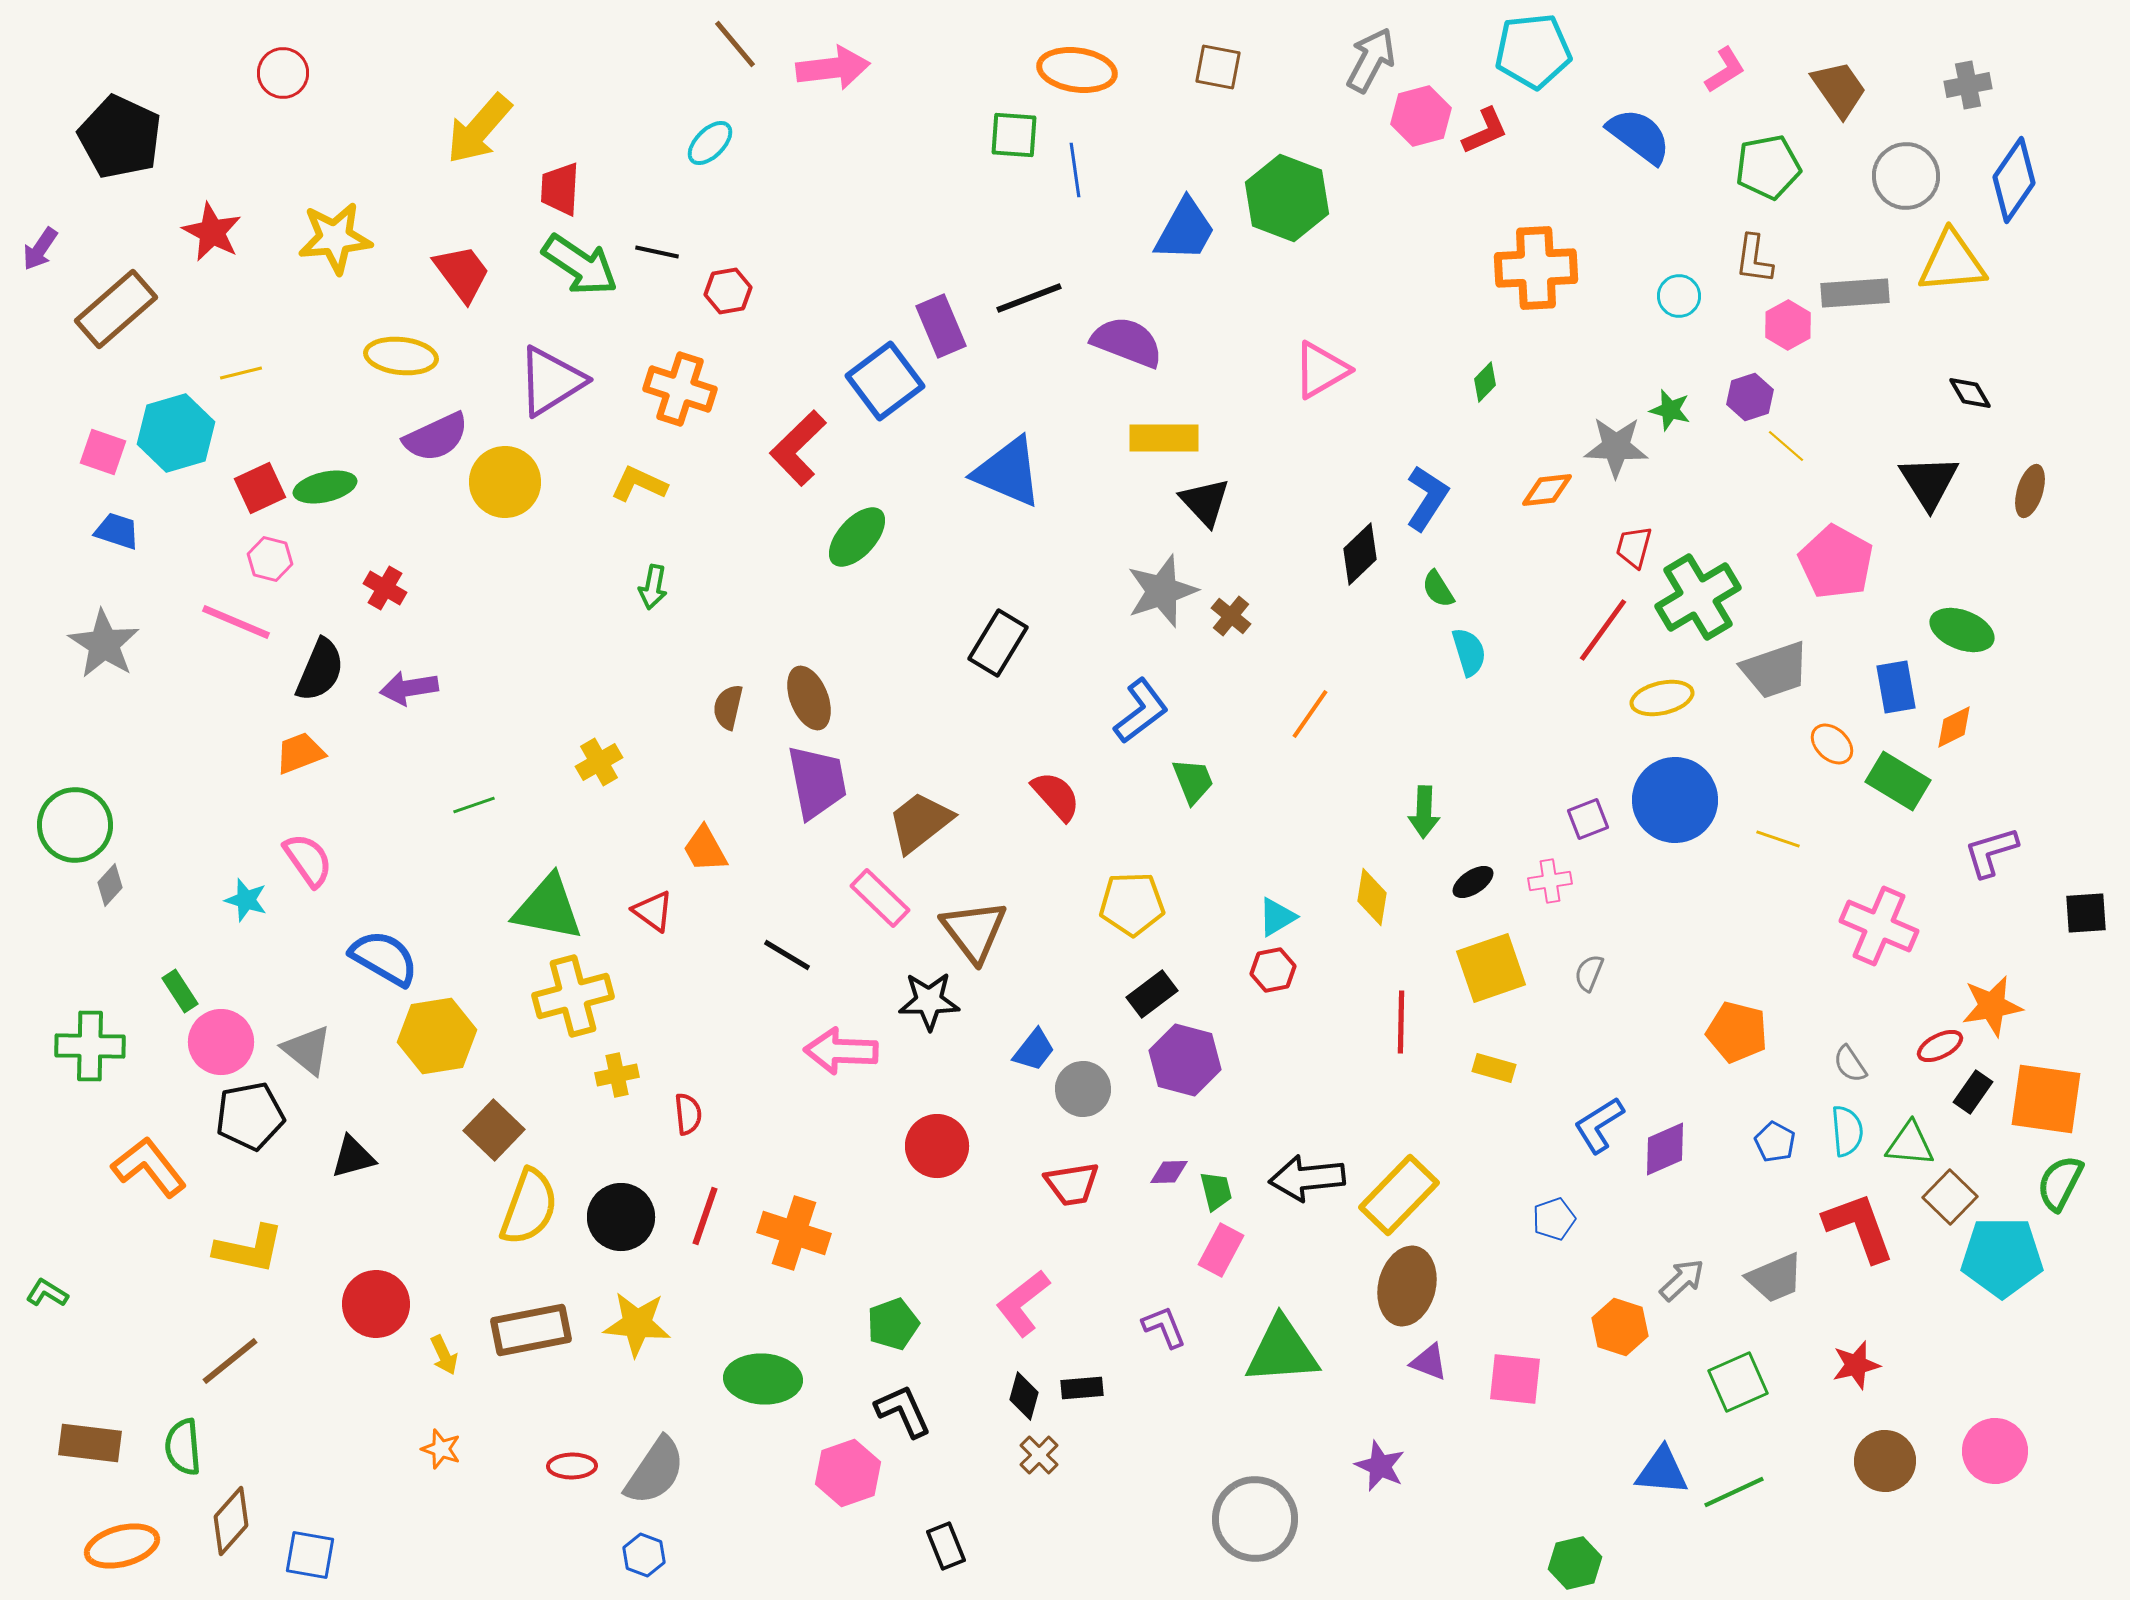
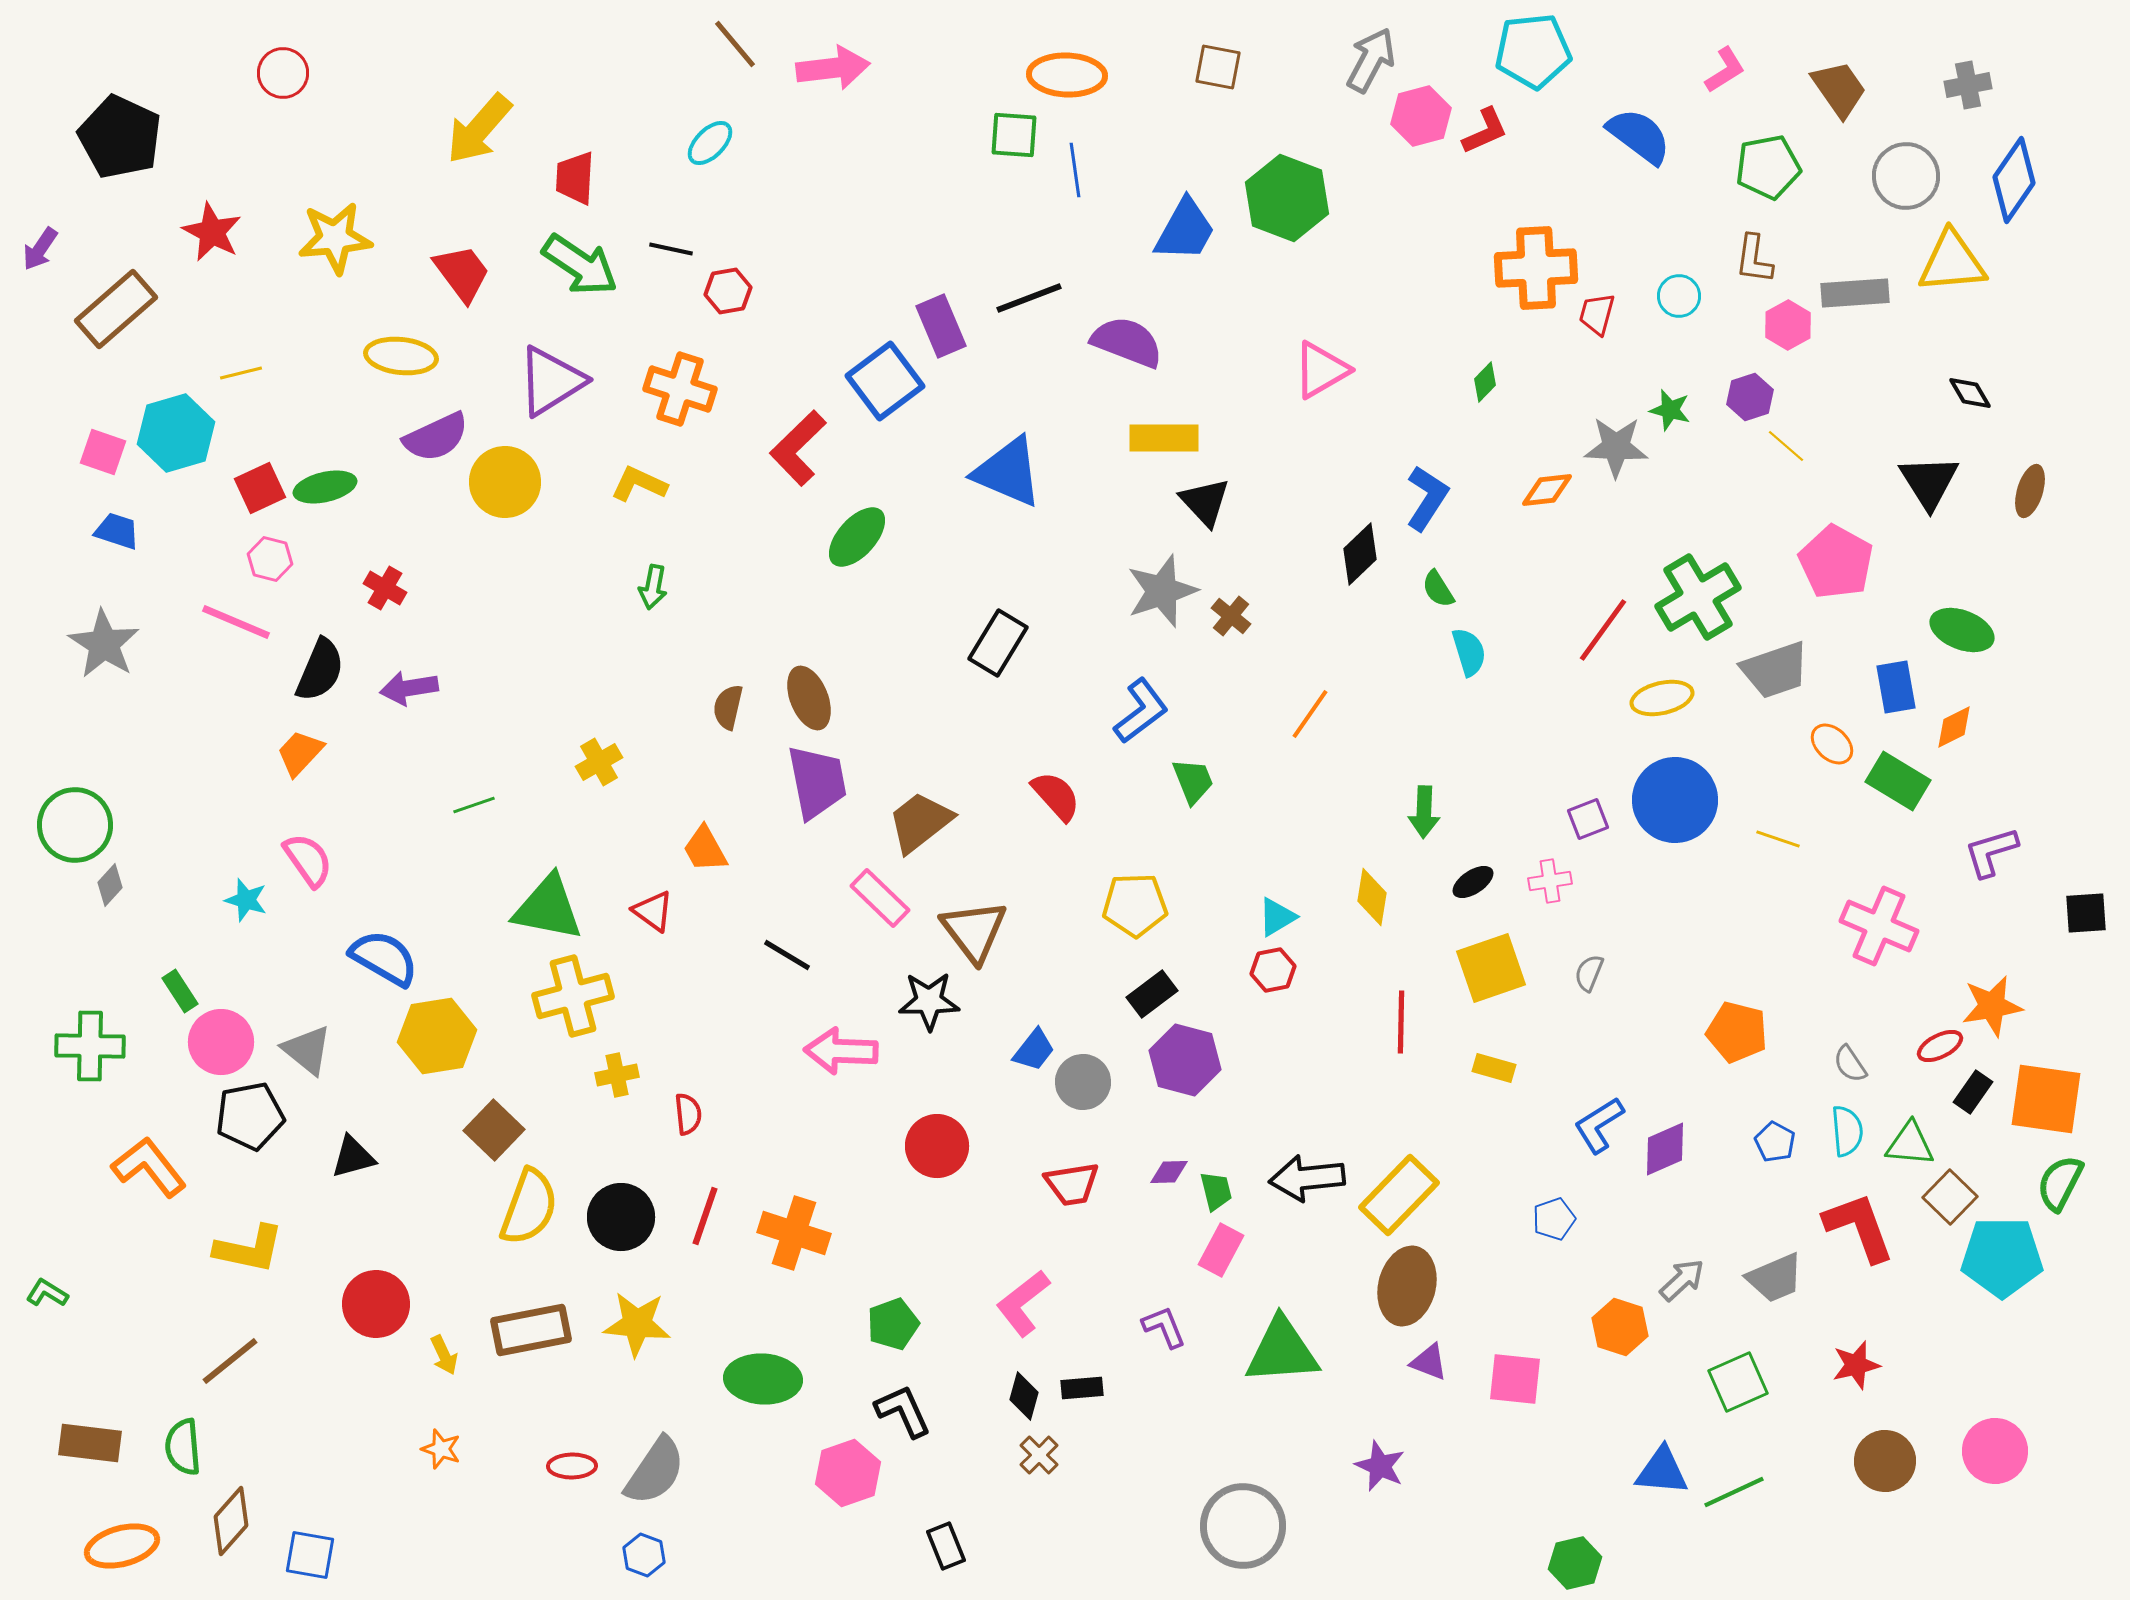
orange ellipse at (1077, 70): moved 10 px left, 5 px down; rotated 6 degrees counterclockwise
red trapezoid at (560, 189): moved 15 px right, 11 px up
black line at (657, 252): moved 14 px right, 3 px up
red trapezoid at (1634, 547): moved 37 px left, 233 px up
orange trapezoid at (300, 753): rotated 26 degrees counterclockwise
yellow pentagon at (1132, 904): moved 3 px right, 1 px down
gray circle at (1083, 1089): moved 7 px up
gray circle at (1255, 1519): moved 12 px left, 7 px down
